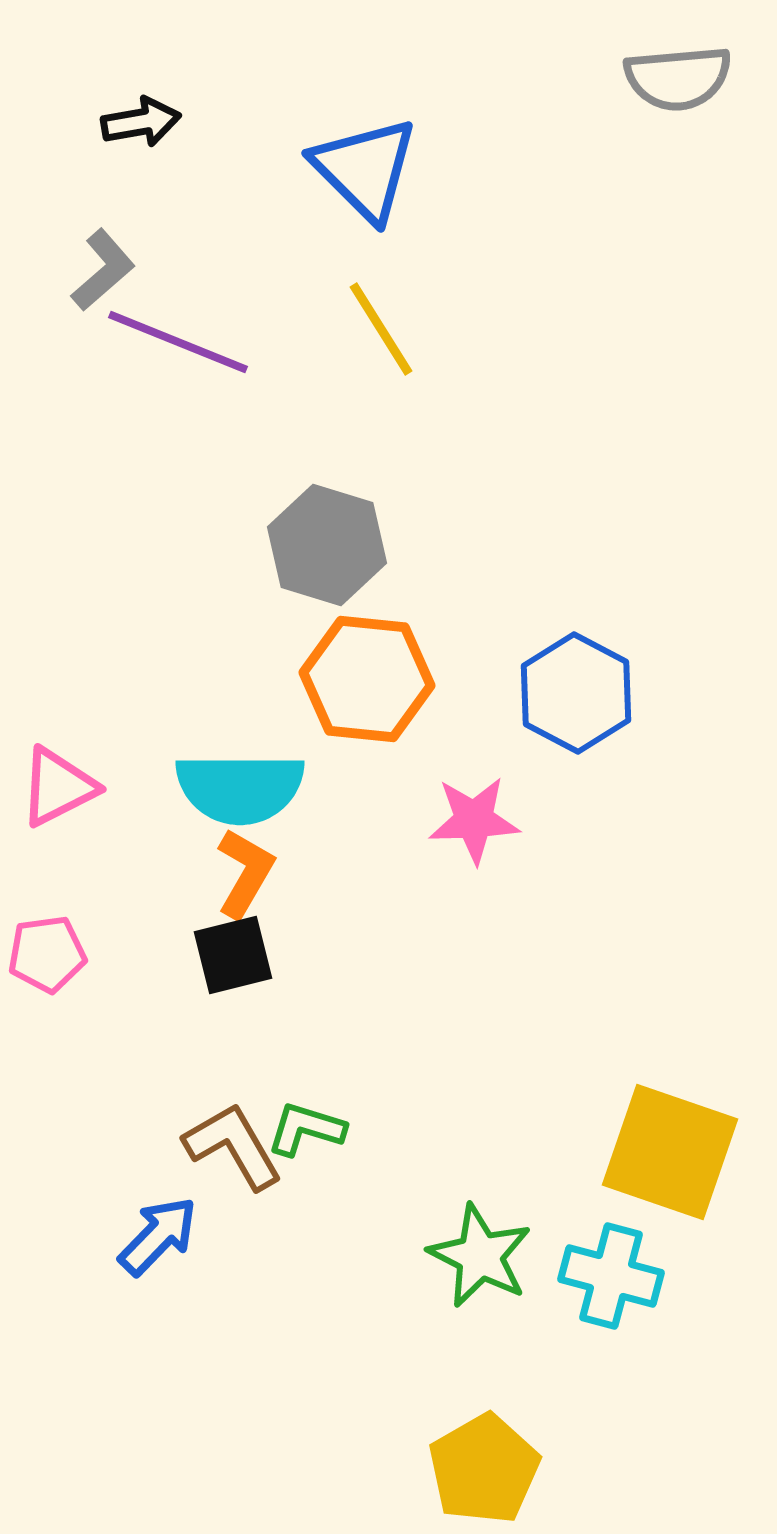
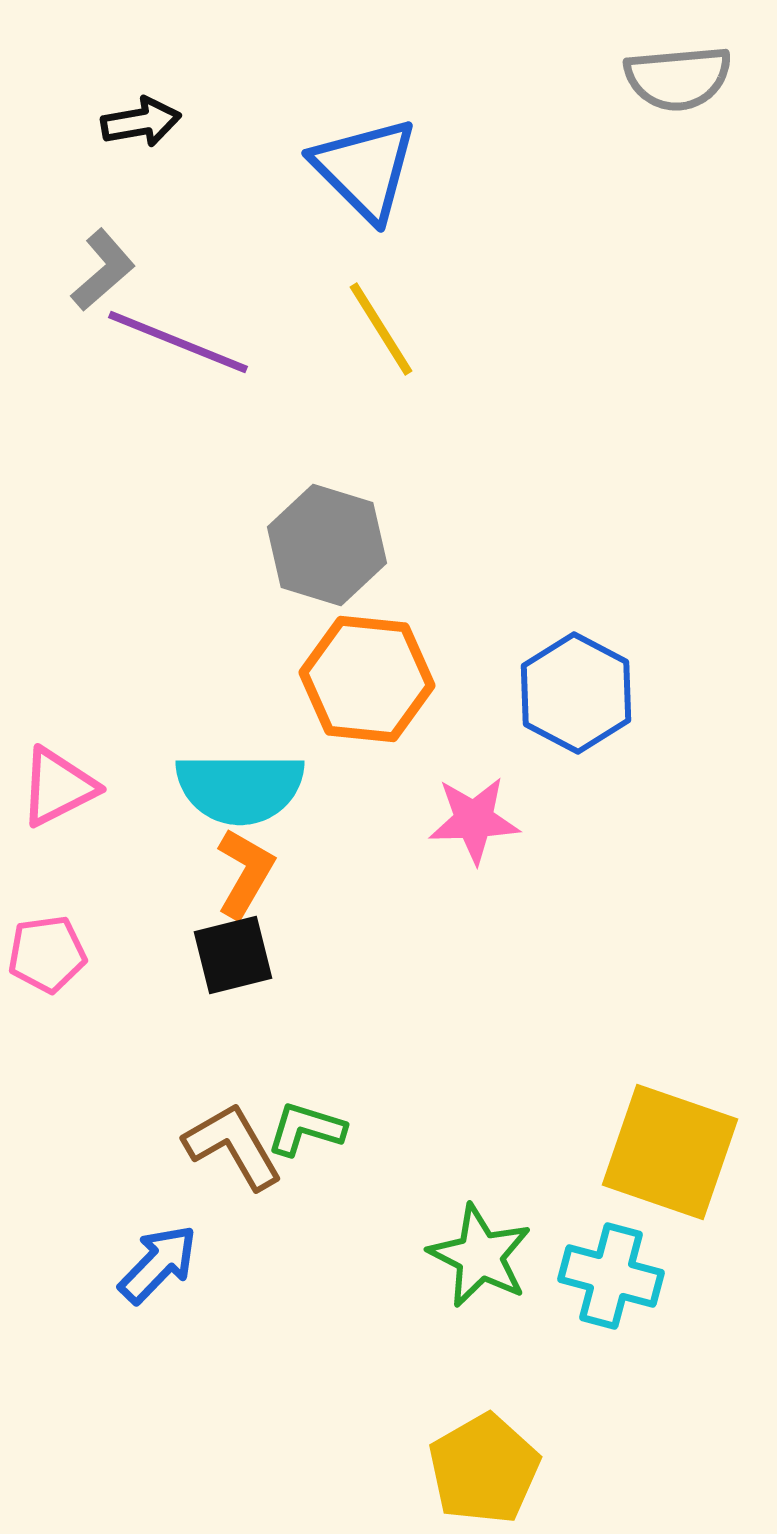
blue arrow: moved 28 px down
